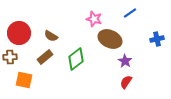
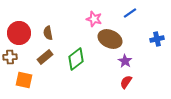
brown semicircle: moved 3 px left, 3 px up; rotated 48 degrees clockwise
